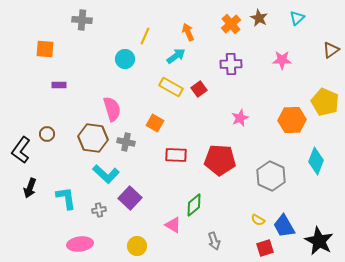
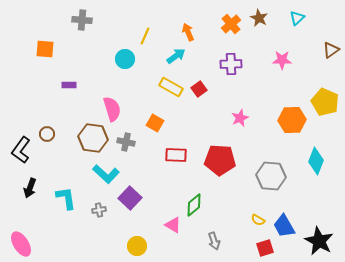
purple rectangle at (59, 85): moved 10 px right
gray hexagon at (271, 176): rotated 20 degrees counterclockwise
pink ellipse at (80, 244): moved 59 px left; rotated 65 degrees clockwise
